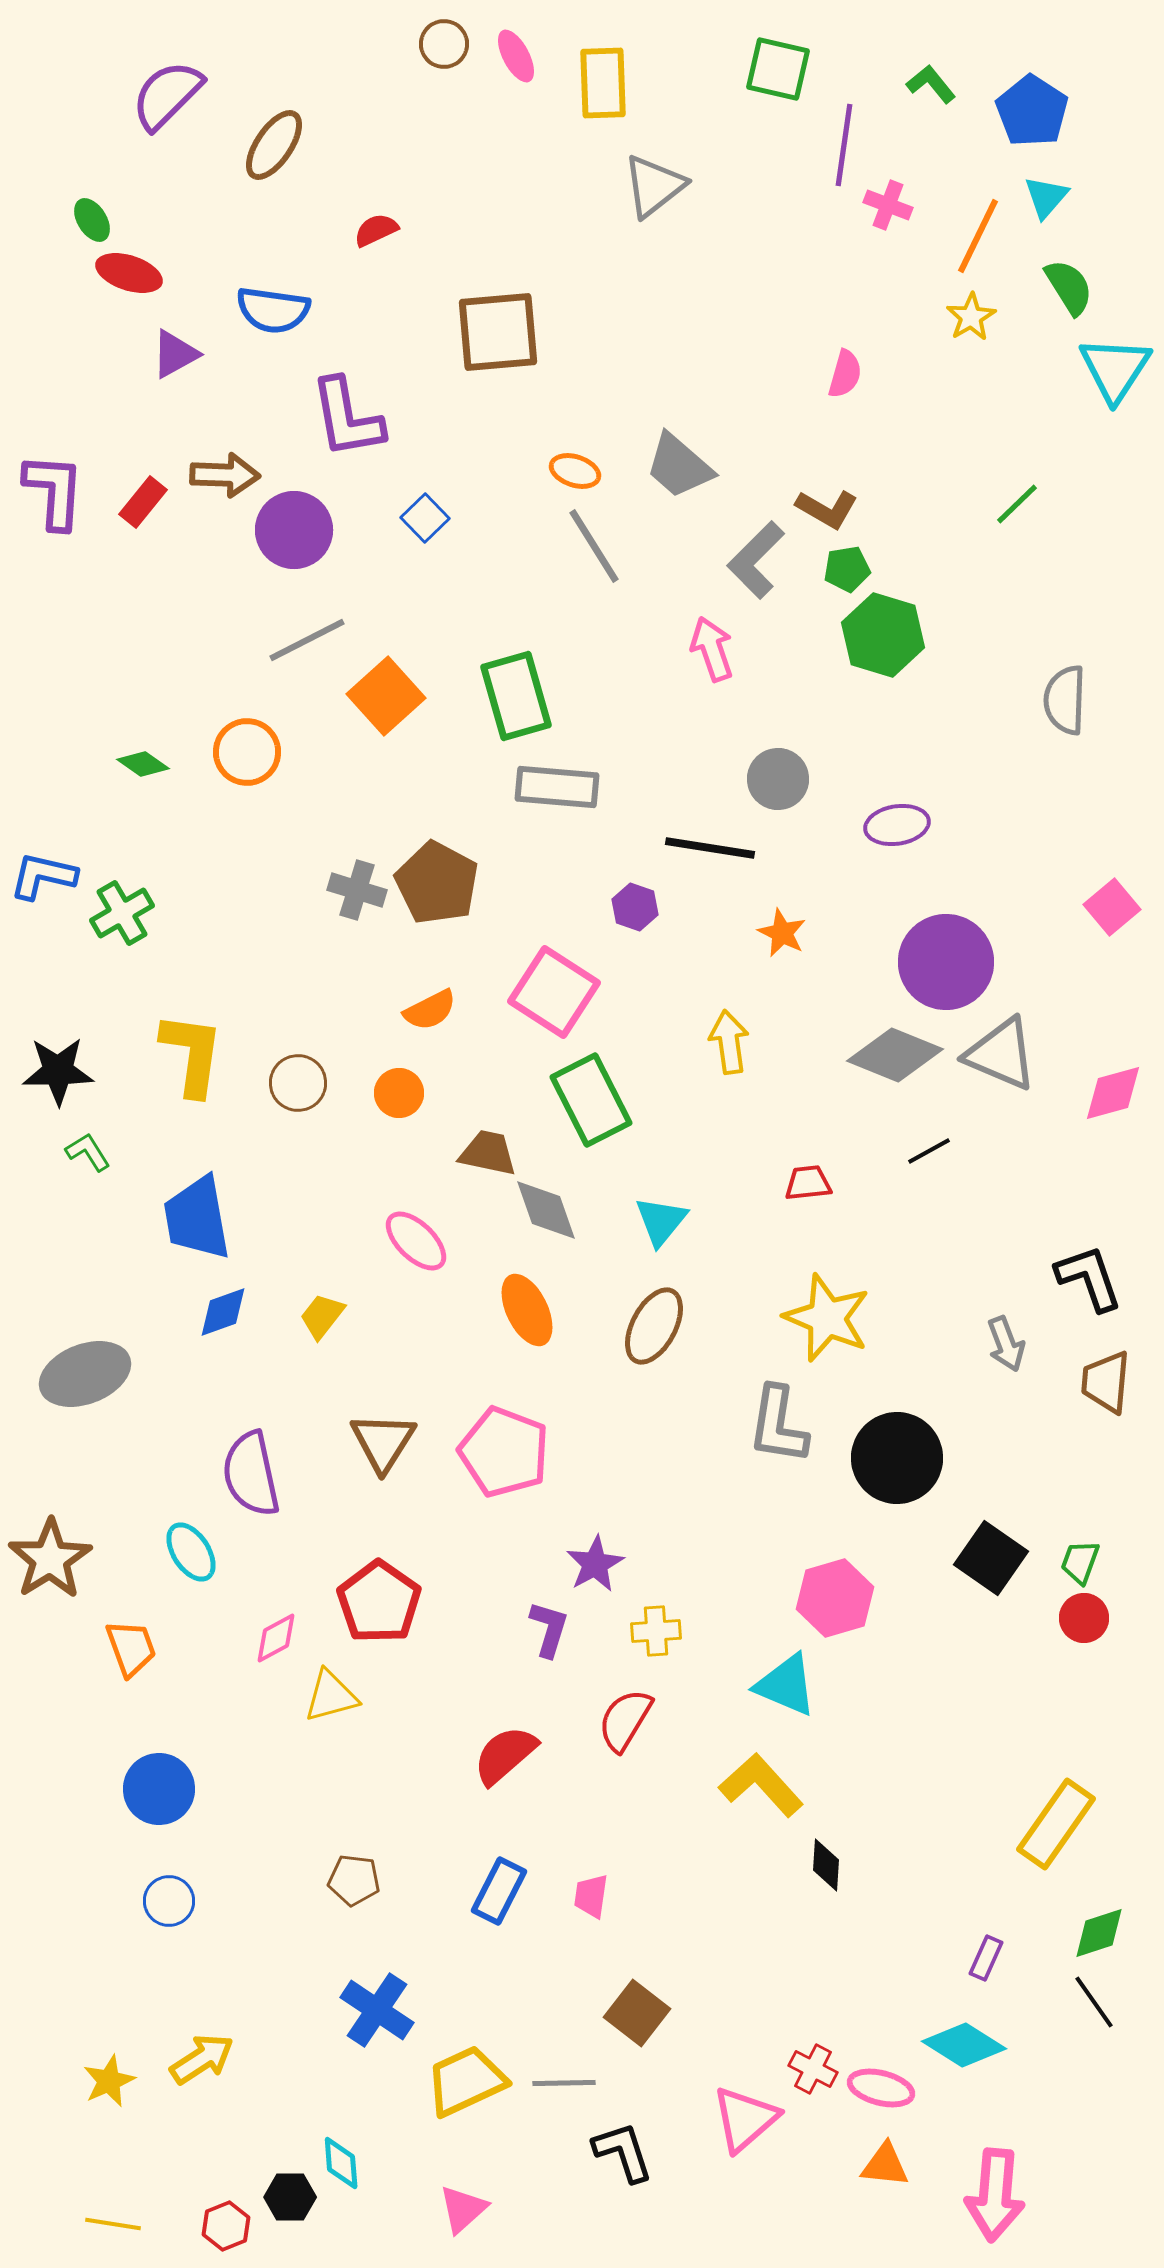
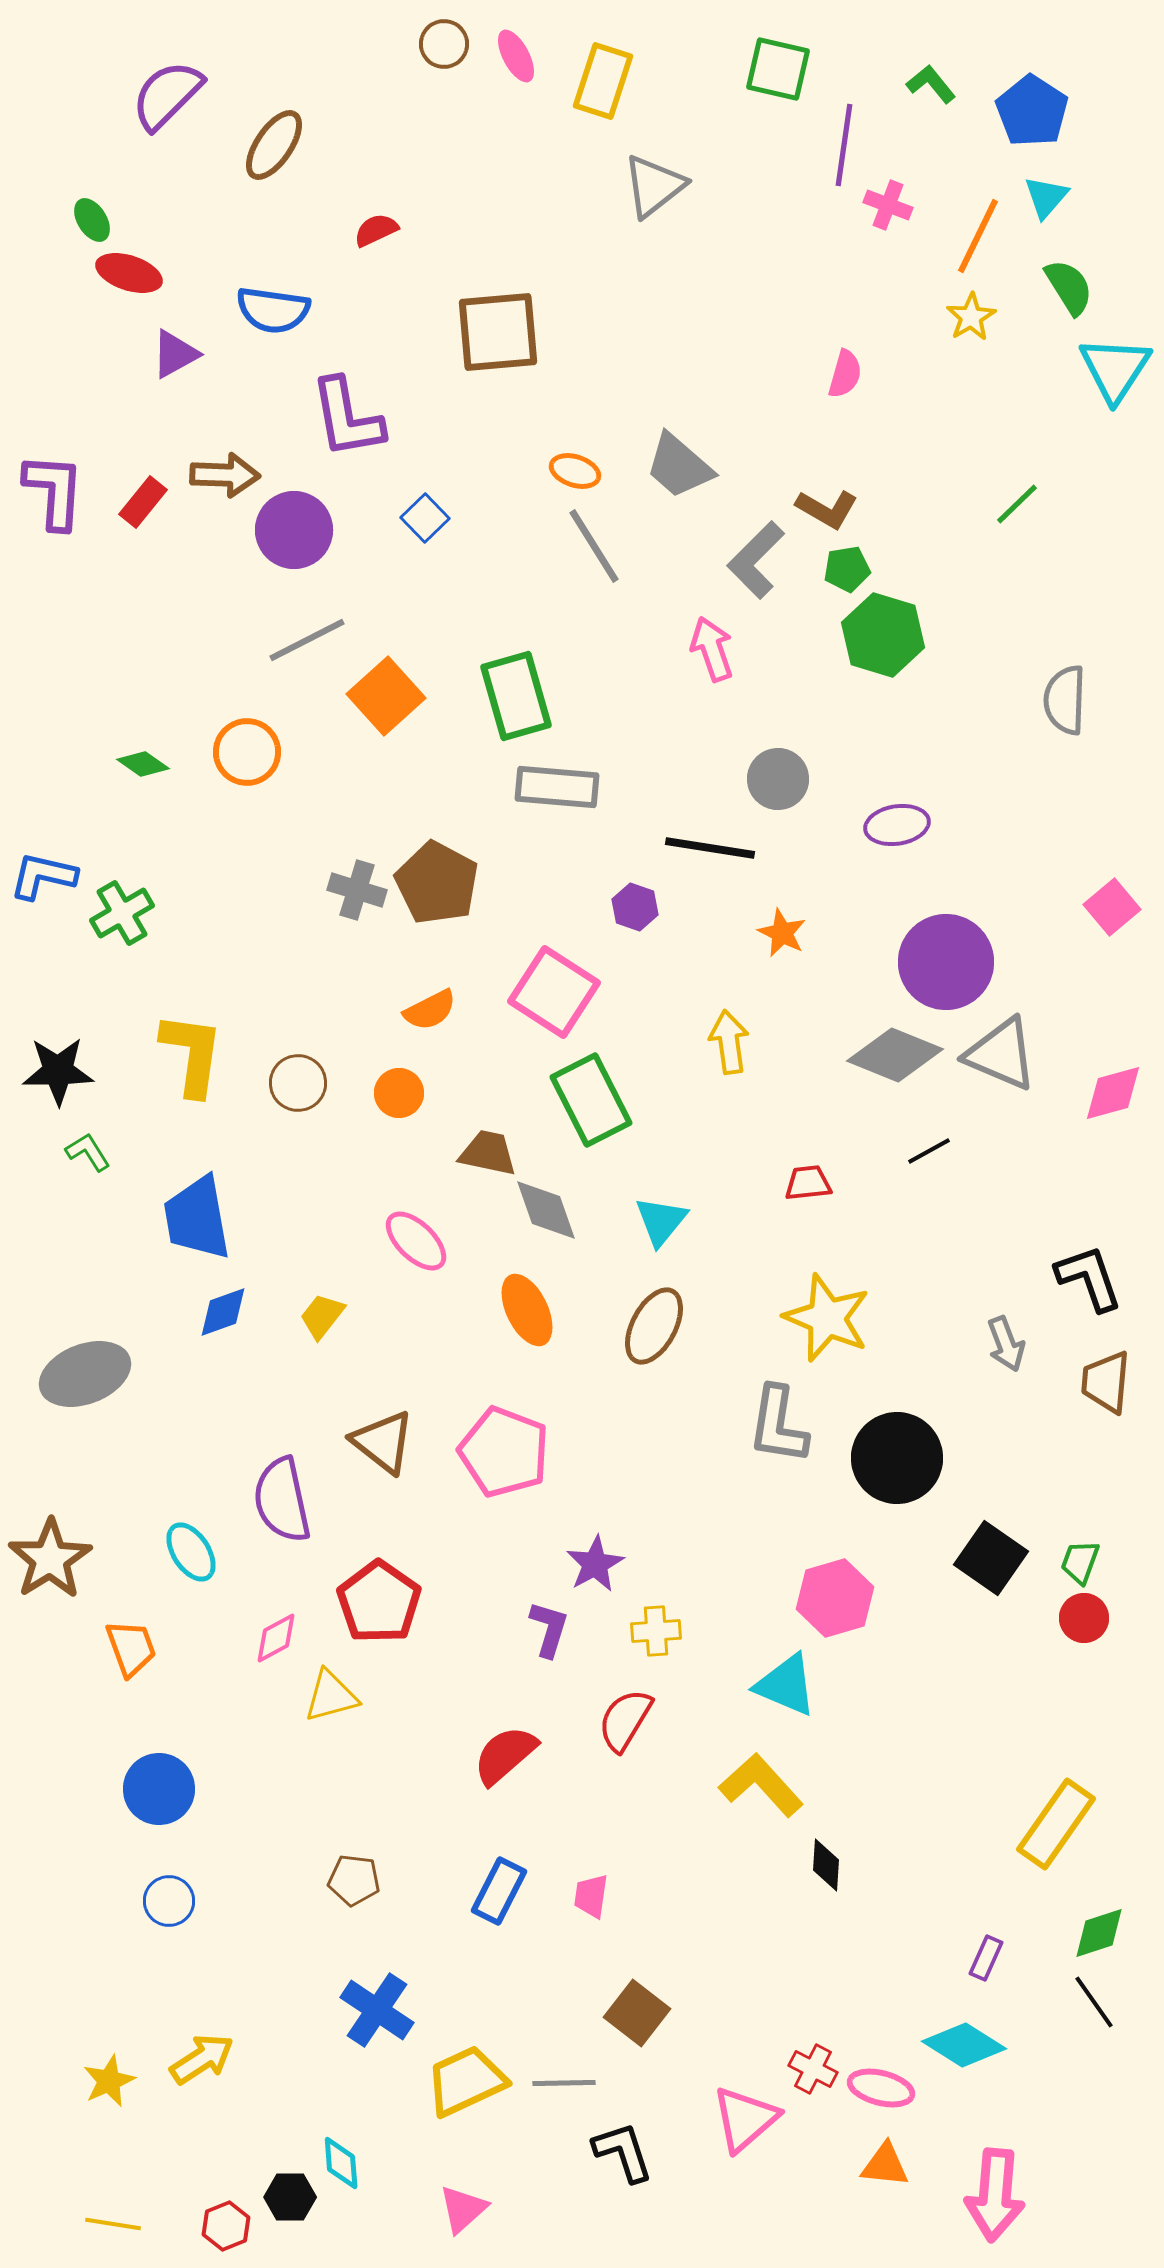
yellow rectangle at (603, 83): moved 2 px up; rotated 20 degrees clockwise
brown triangle at (383, 1442): rotated 24 degrees counterclockwise
purple semicircle at (251, 1474): moved 31 px right, 26 px down
